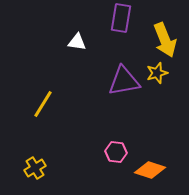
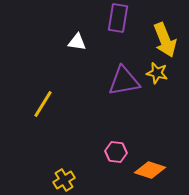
purple rectangle: moved 3 px left
yellow star: rotated 30 degrees clockwise
yellow cross: moved 29 px right, 12 px down
